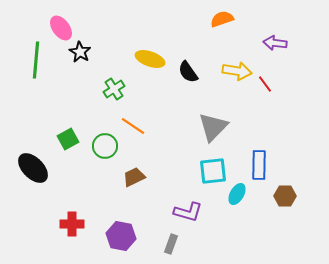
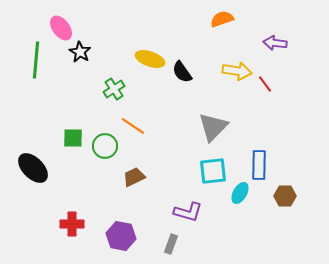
black semicircle: moved 6 px left
green square: moved 5 px right, 1 px up; rotated 30 degrees clockwise
cyan ellipse: moved 3 px right, 1 px up
